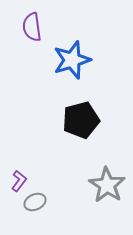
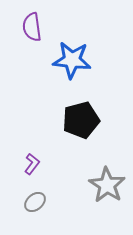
blue star: rotated 24 degrees clockwise
purple L-shape: moved 13 px right, 17 px up
gray ellipse: rotated 15 degrees counterclockwise
